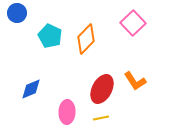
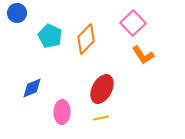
orange L-shape: moved 8 px right, 26 px up
blue diamond: moved 1 px right, 1 px up
pink ellipse: moved 5 px left
